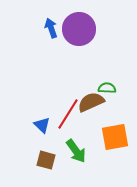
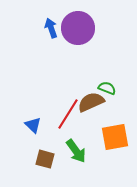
purple circle: moved 1 px left, 1 px up
green semicircle: rotated 18 degrees clockwise
blue triangle: moved 9 px left
brown square: moved 1 px left, 1 px up
